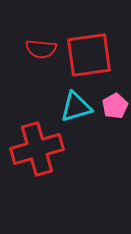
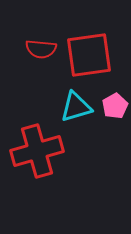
red cross: moved 2 px down
